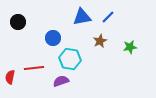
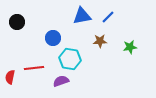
blue triangle: moved 1 px up
black circle: moved 1 px left
brown star: rotated 24 degrees clockwise
